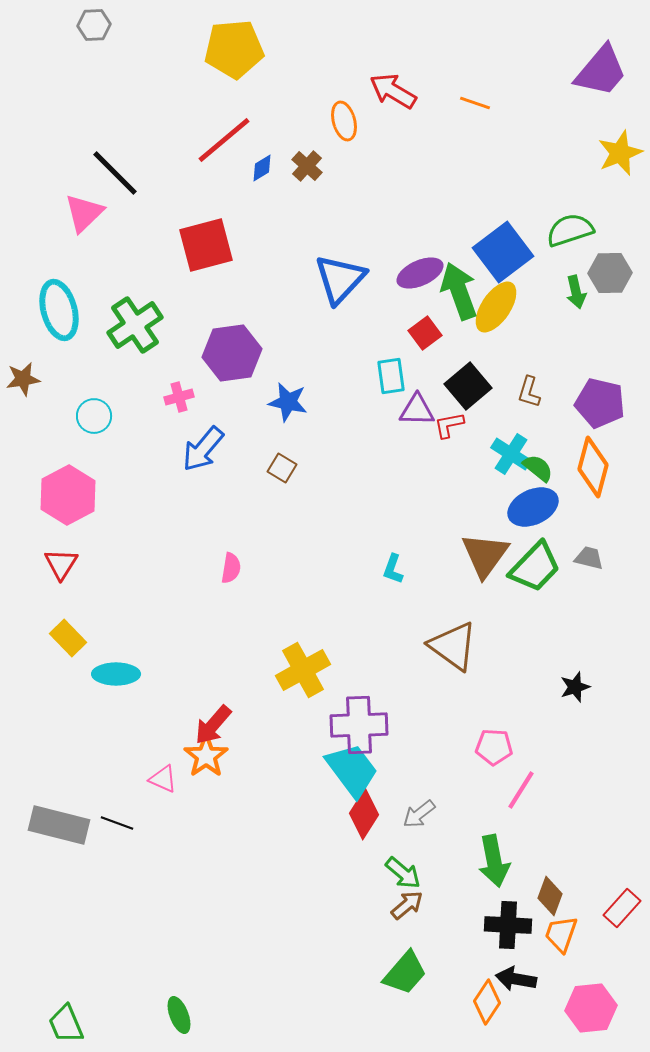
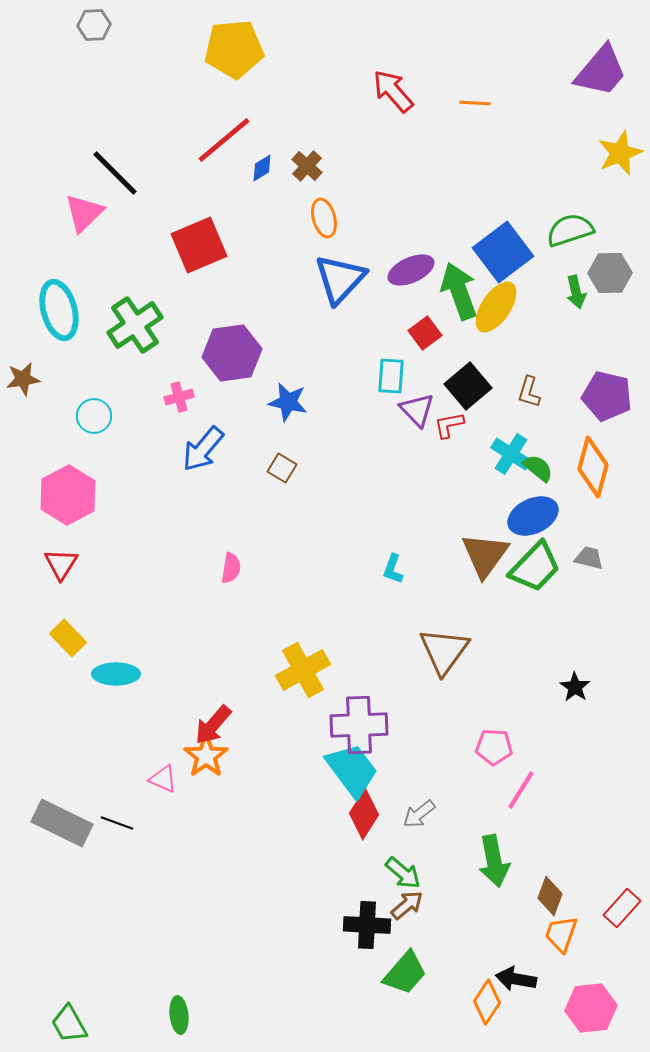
red arrow at (393, 91): rotated 18 degrees clockwise
orange line at (475, 103): rotated 16 degrees counterclockwise
orange ellipse at (344, 121): moved 20 px left, 97 px down
red square at (206, 245): moved 7 px left; rotated 8 degrees counterclockwise
purple ellipse at (420, 273): moved 9 px left, 3 px up
cyan rectangle at (391, 376): rotated 12 degrees clockwise
purple pentagon at (600, 403): moved 7 px right, 7 px up
purple triangle at (417, 410): rotated 45 degrees clockwise
blue ellipse at (533, 507): moved 9 px down
brown triangle at (453, 646): moved 9 px left, 5 px down; rotated 30 degrees clockwise
black star at (575, 687): rotated 20 degrees counterclockwise
gray rectangle at (59, 825): moved 3 px right, 2 px up; rotated 12 degrees clockwise
black cross at (508, 925): moved 141 px left
green ellipse at (179, 1015): rotated 15 degrees clockwise
green trapezoid at (66, 1024): moved 3 px right; rotated 6 degrees counterclockwise
